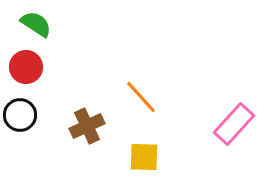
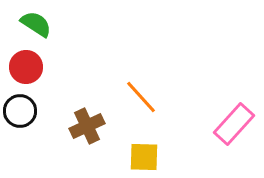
black circle: moved 4 px up
